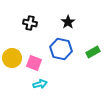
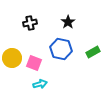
black cross: rotated 24 degrees counterclockwise
